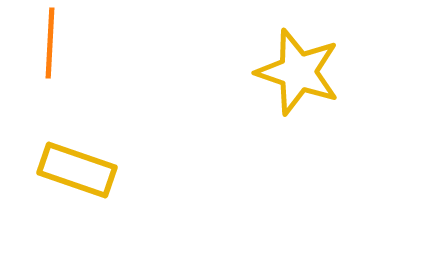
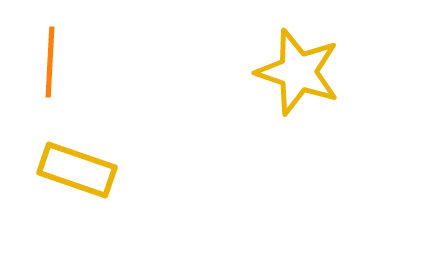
orange line: moved 19 px down
